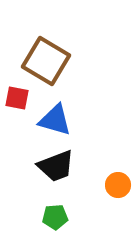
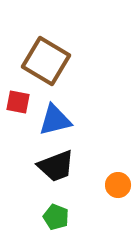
red square: moved 1 px right, 4 px down
blue triangle: rotated 30 degrees counterclockwise
green pentagon: moved 1 px right; rotated 25 degrees clockwise
